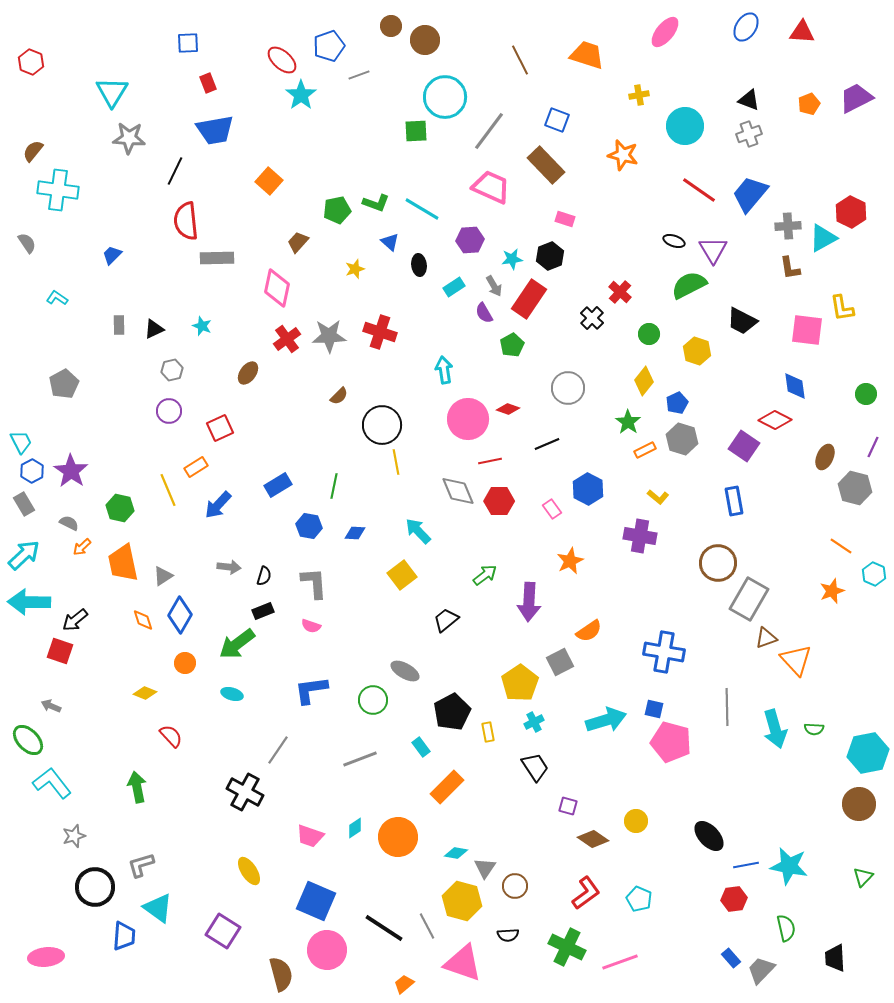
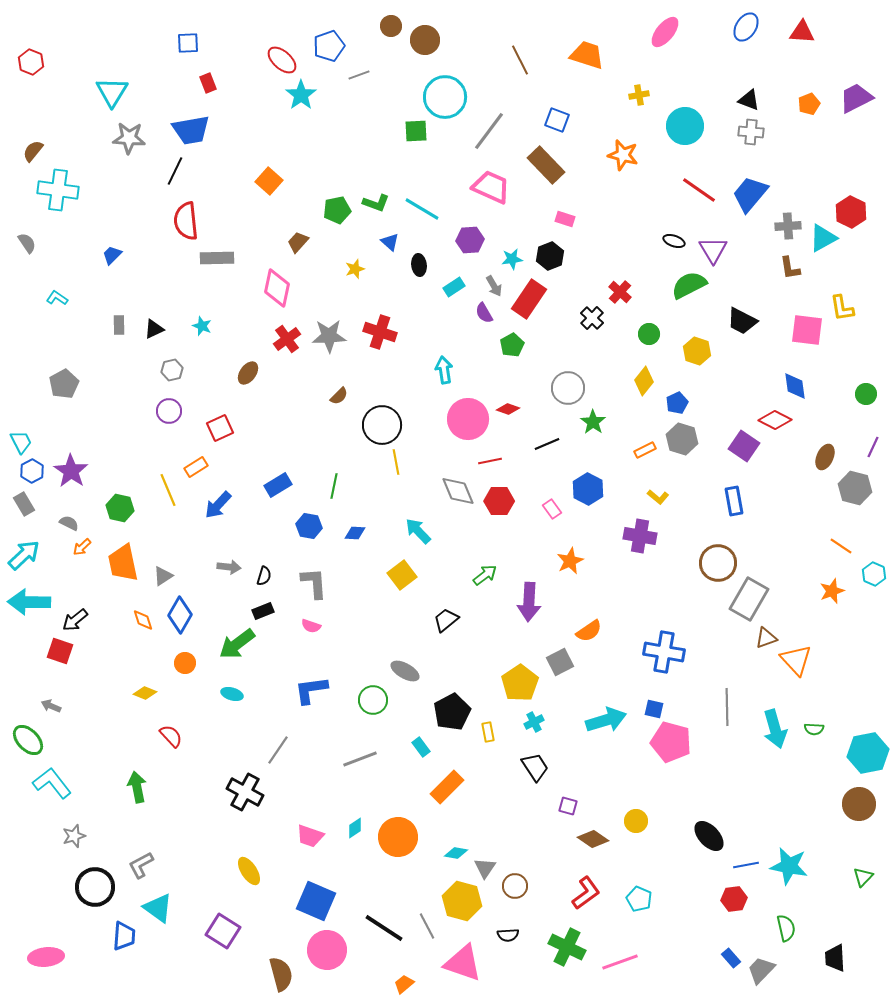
blue trapezoid at (215, 130): moved 24 px left
gray cross at (749, 134): moved 2 px right, 2 px up; rotated 25 degrees clockwise
green star at (628, 422): moved 35 px left
gray L-shape at (141, 865): rotated 12 degrees counterclockwise
